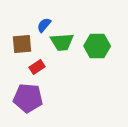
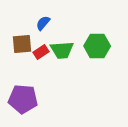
blue semicircle: moved 1 px left, 2 px up
green trapezoid: moved 8 px down
red rectangle: moved 4 px right, 15 px up
purple pentagon: moved 5 px left, 1 px down
